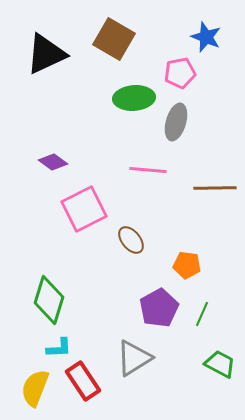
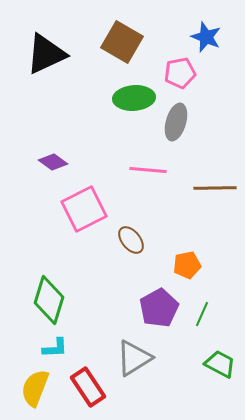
brown square: moved 8 px right, 3 px down
orange pentagon: rotated 20 degrees counterclockwise
cyan L-shape: moved 4 px left
red rectangle: moved 5 px right, 6 px down
